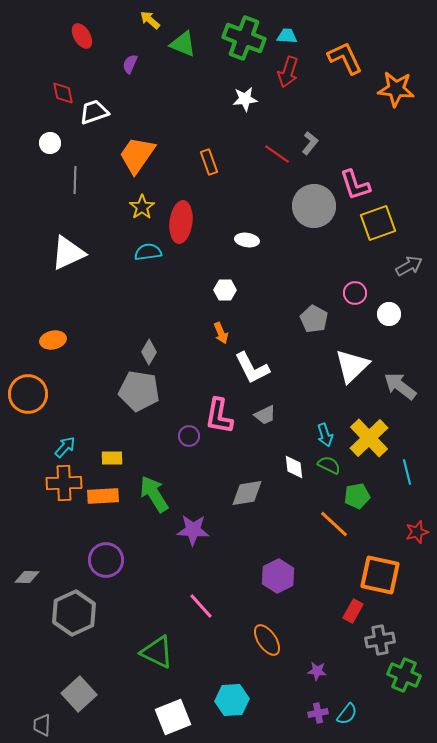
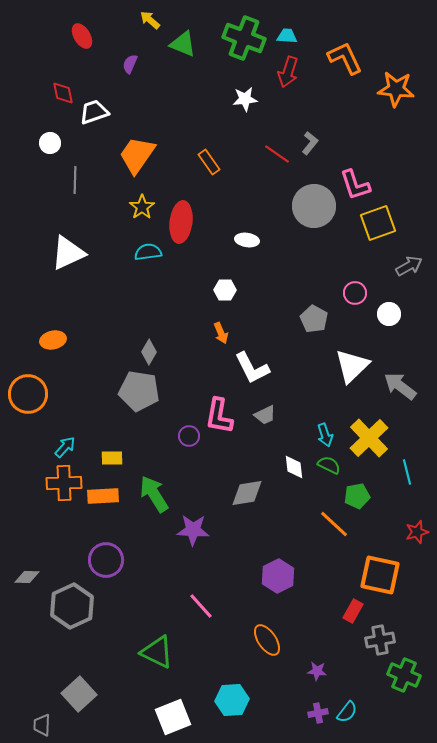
orange rectangle at (209, 162): rotated 15 degrees counterclockwise
gray hexagon at (74, 613): moved 2 px left, 7 px up
cyan semicircle at (347, 714): moved 2 px up
